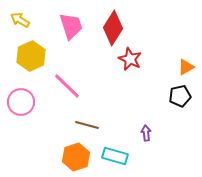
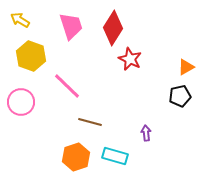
yellow hexagon: rotated 16 degrees counterclockwise
brown line: moved 3 px right, 3 px up
